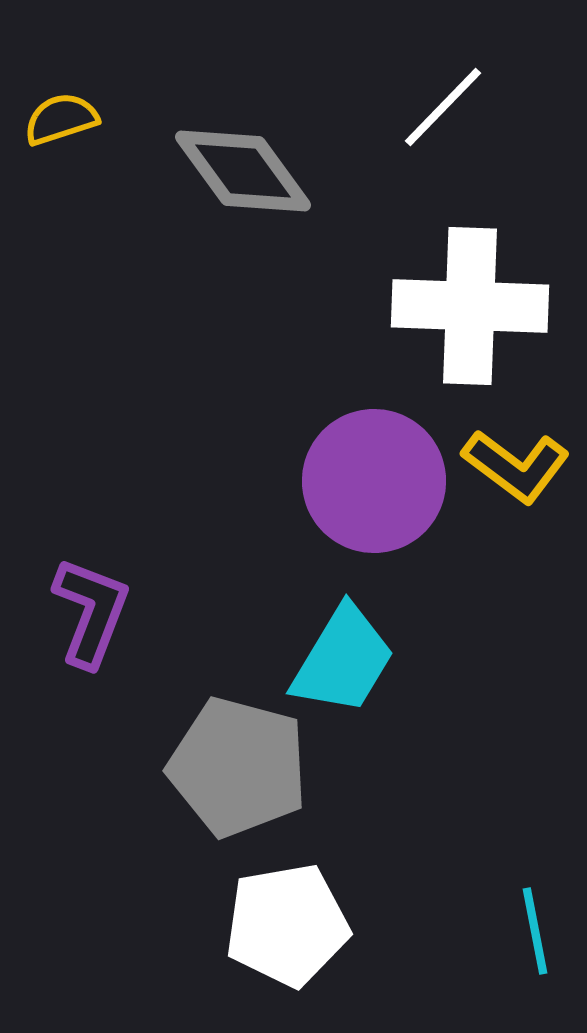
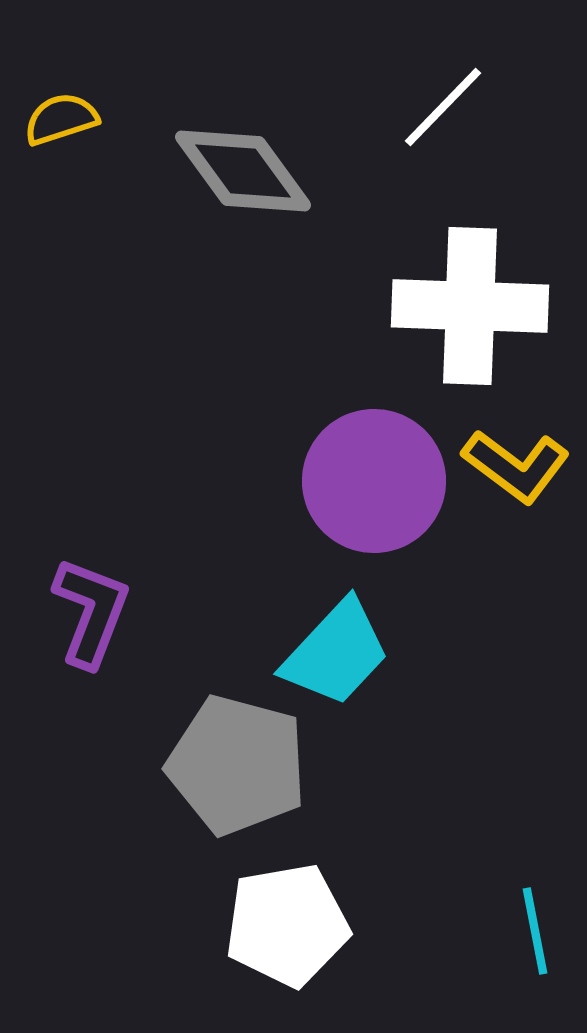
cyan trapezoid: moved 7 px left, 7 px up; rotated 12 degrees clockwise
gray pentagon: moved 1 px left, 2 px up
